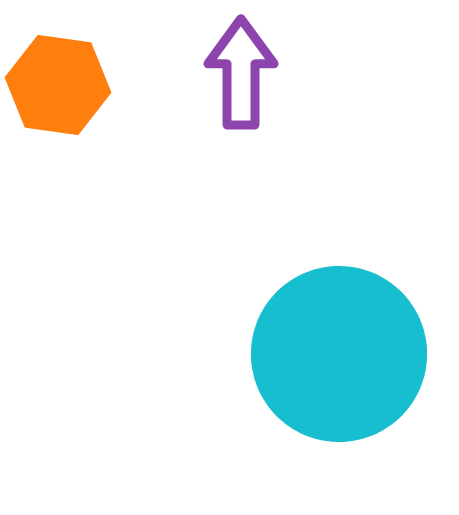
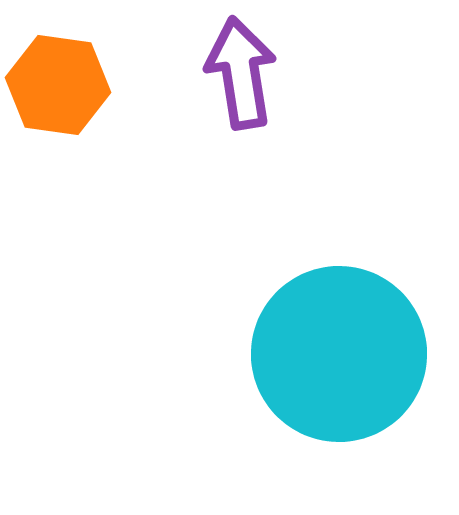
purple arrow: rotated 9 degrees counterclockwise
